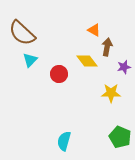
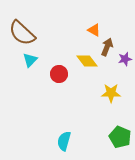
brown arrow: rotated 12 degrees clockwise
purple star: moved 1 px right, 8 px up
